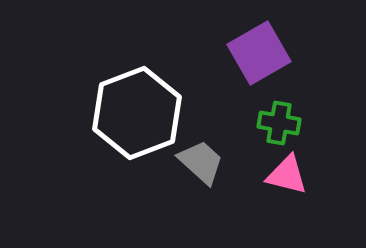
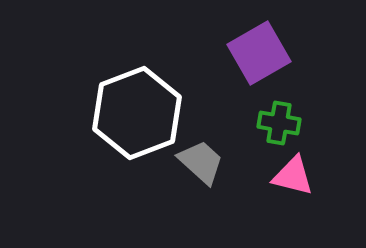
pink triangle: moved 6 px right, 1 px down
